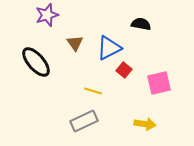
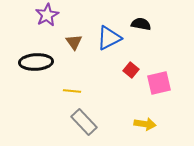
purple star: rotated 10 degrees counterclockwise
brown triangle: moved 1 px left, 1 px up
blue triangle: moved 10 px up
black ellipse: rotated 52 degrees counterclockwise
red square: moved 7 px right
yellow line: moved 21 px left; rotated 12 degrees counterclockwise
gray rectangle: moved 1 px down; rotated 72 degrees clockwise
